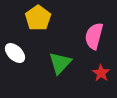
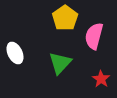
yellow pentagon: moved 27 px right
white ellipse: rotated 20 degrees clockwise
red star: moved 6 px down
